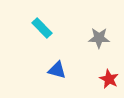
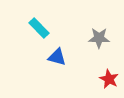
cyan rectangle: moved 3 px left
blue triangle: moved 13 px up
